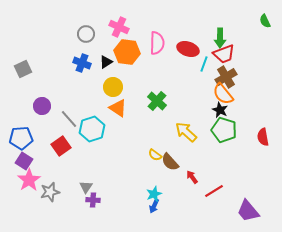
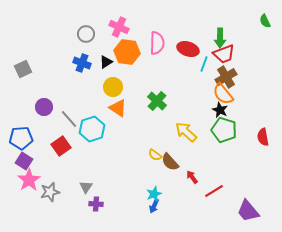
purple circle: moved 2 px right, 1 px down
purple cross: moved 3 px right, 4 px down
